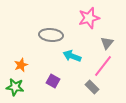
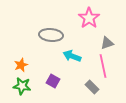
pink star: rotated 20 degrees counterclockwise
gray triangle: rotated 32 degrees clockwise
pink line: rotated 50 degrees counterclockwise
green star: moved 7 px right, 1 px up
